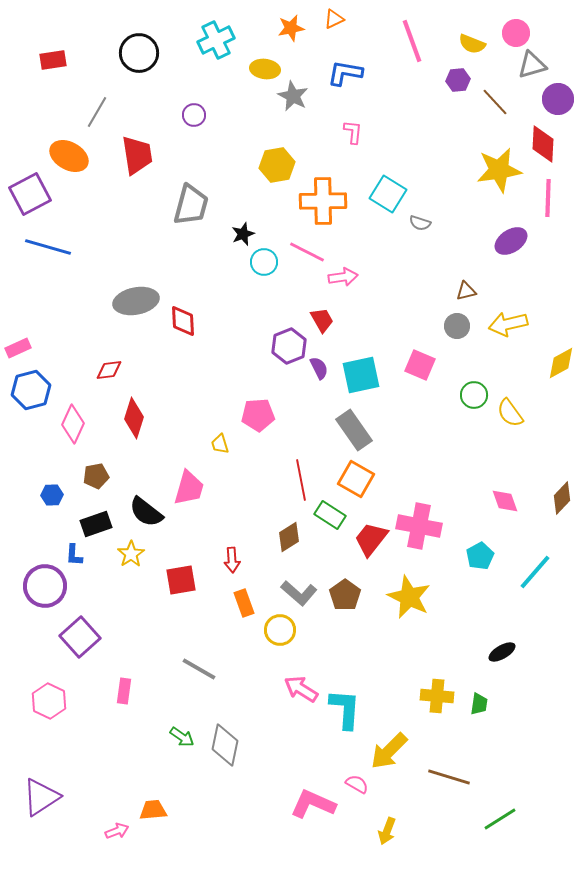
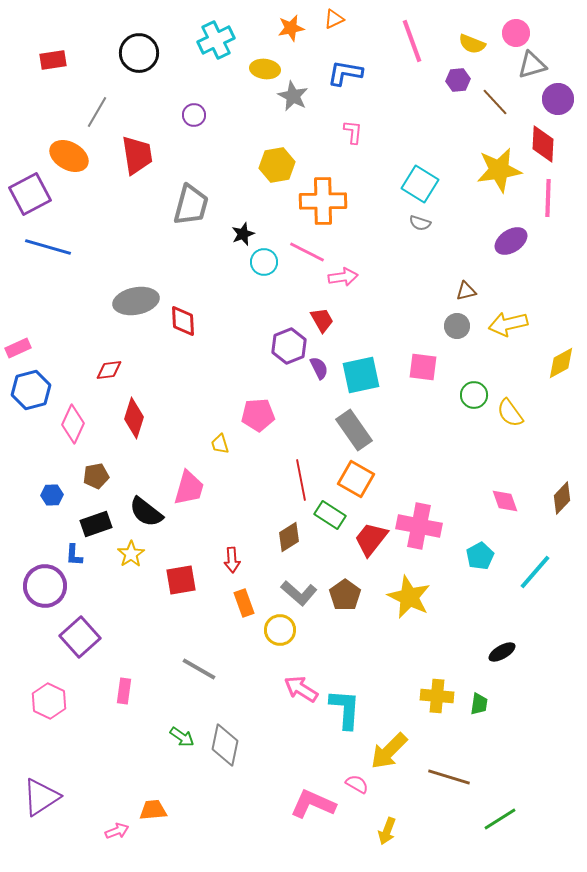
cyan square at (388, 194): moved 32 px right, 10 px up
pink square at (420, 365): moved 3 px right, 2 px down; rotated 16 degrees counterclockwise
